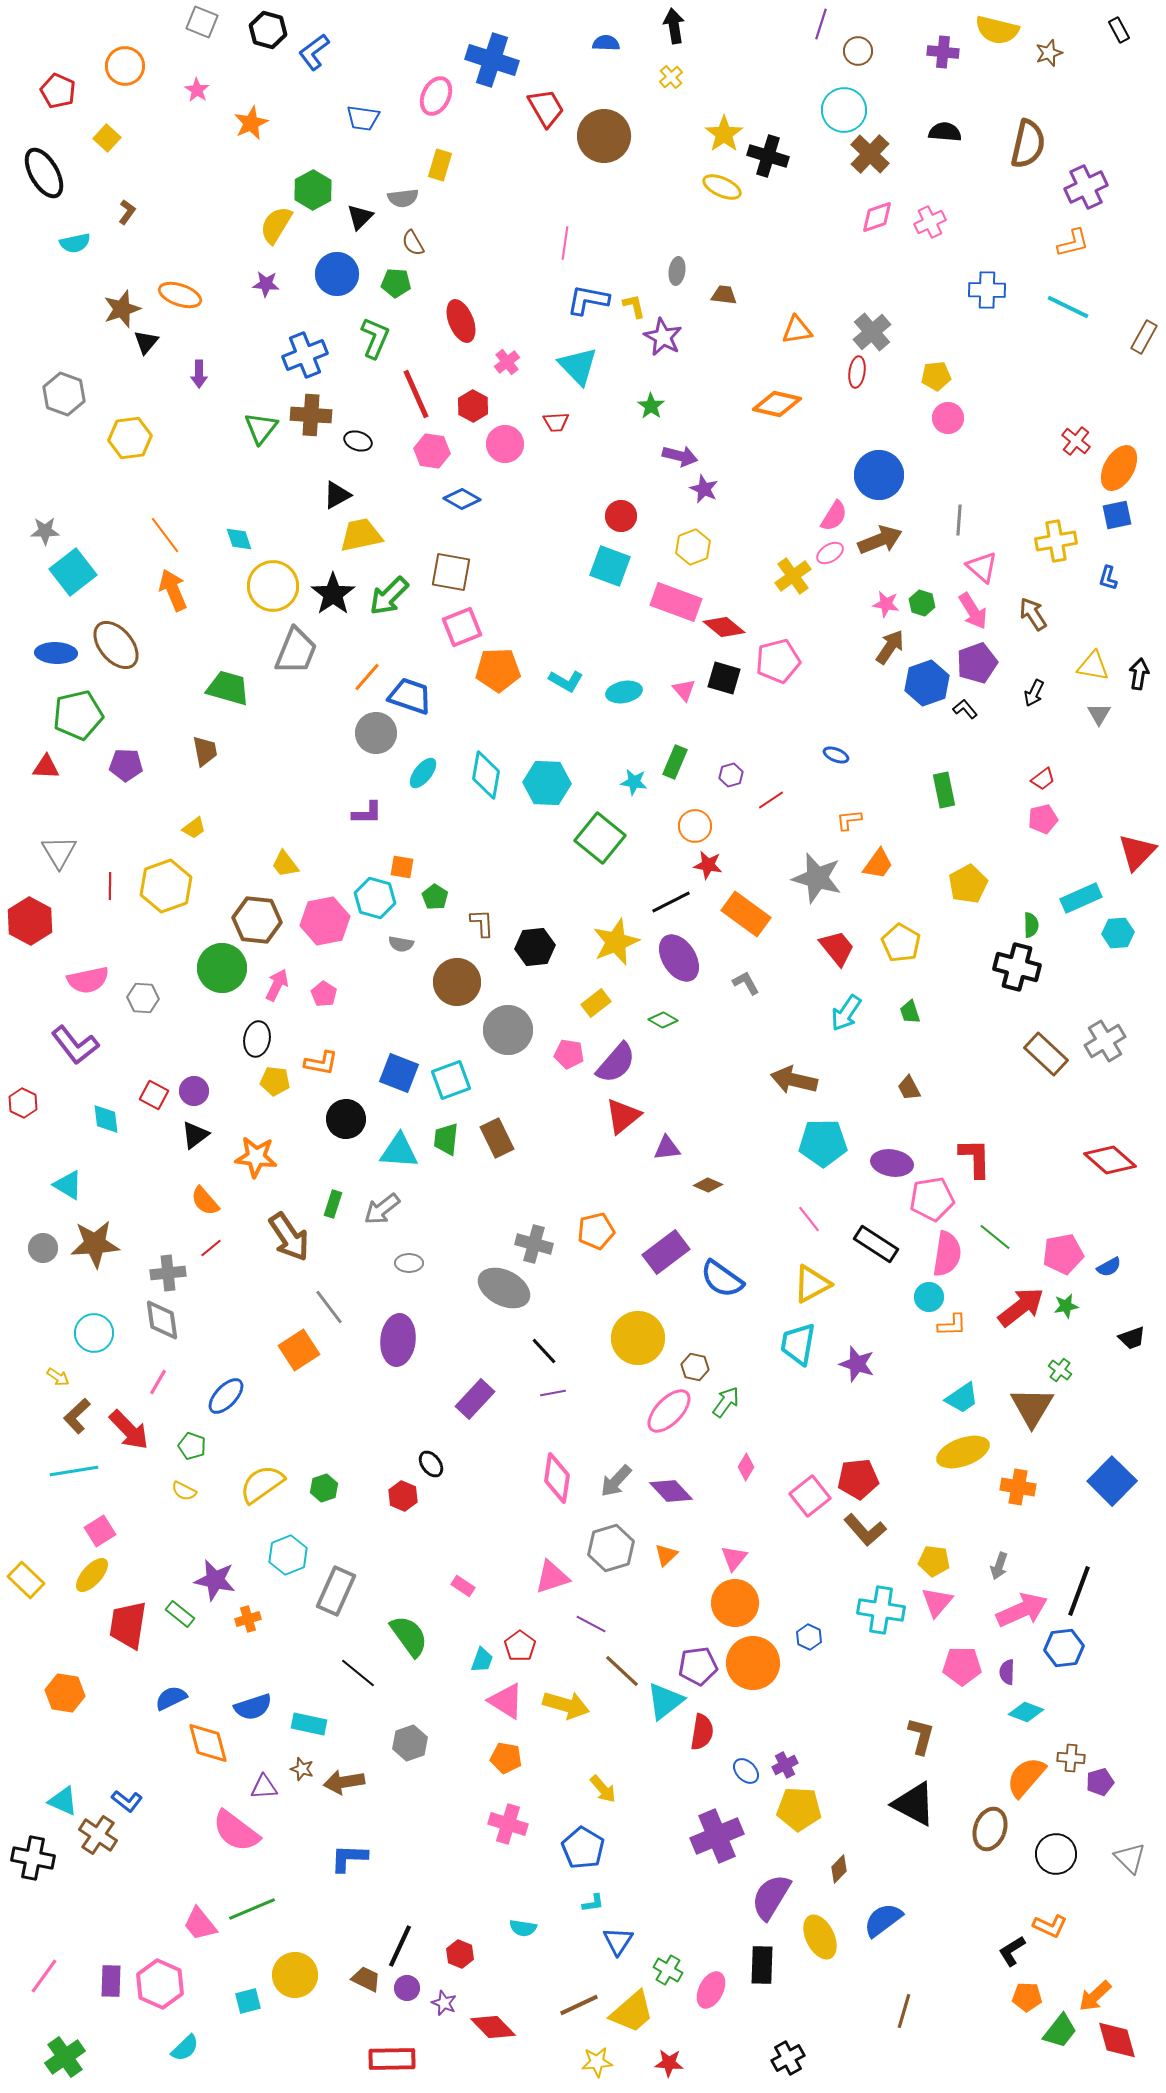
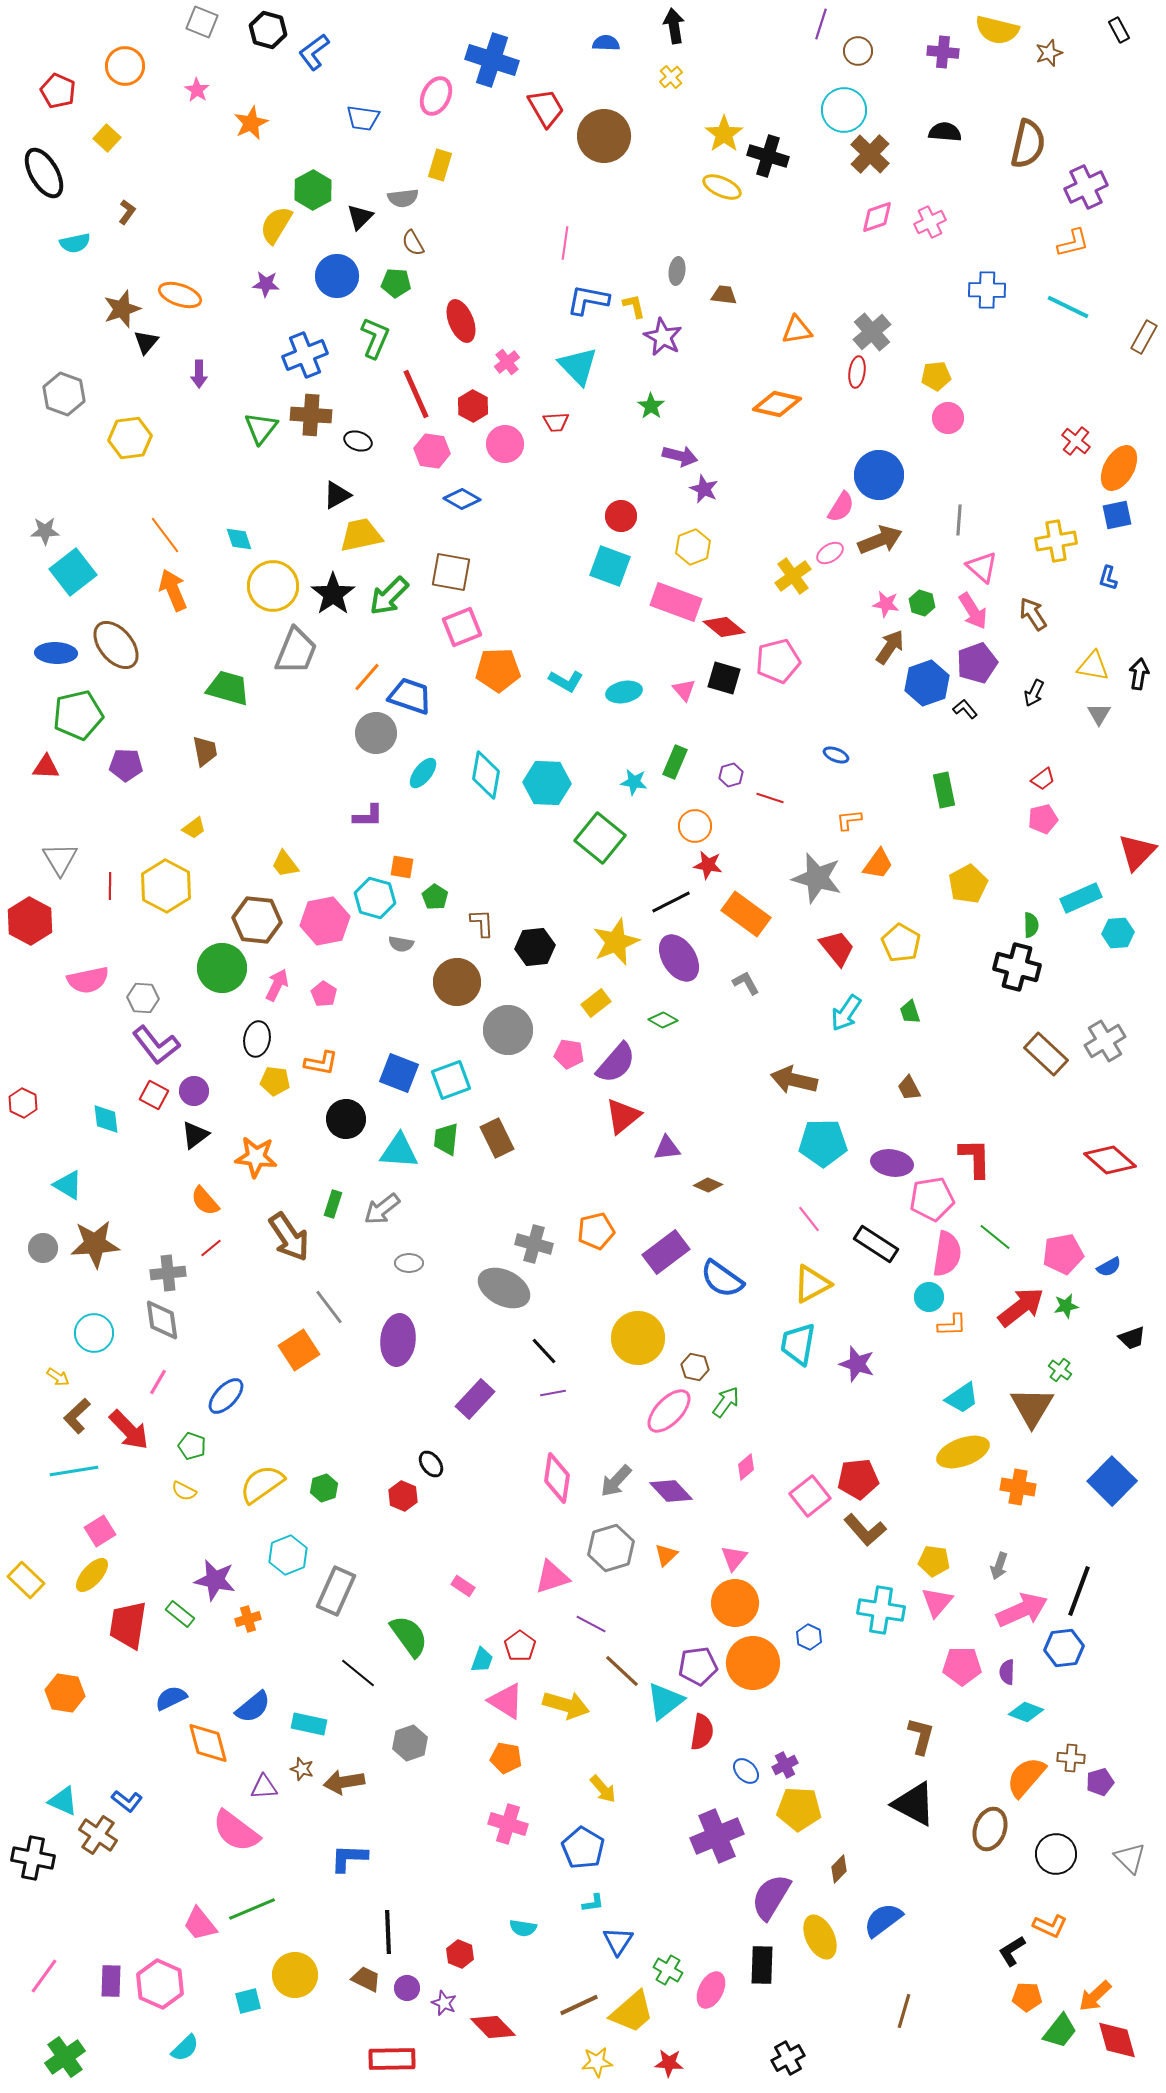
blue circle at (337, 274): moved 2 px down
pink semicircle at (834, 516): moved 7 px right, 9 px up
red line at (771, 800): moved 1 px left, 2 px up; rotated 52 degrees clockwise
purple L-shape at (367, 813): moved 1 px right, 3 px down
gray triangle at (59, 852): moved 1 px right, 7 px down
yellow hexagon at (166, 886): rotated 12 degrees counterclockwise
purple L-shape at (75, 1045): moved 81 px right
pink diamond at (746, 1467): rotated 20 degrees clockwise
blue semicircle at (253, 1707): rotated 21 degrees counterclockwise
black line at (400, 1946): moved 12 px left, 14 px up; rotated 27 degrees counterclockwise
